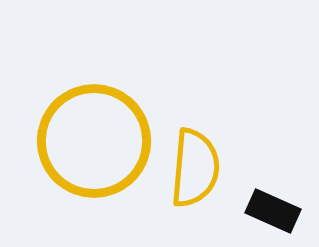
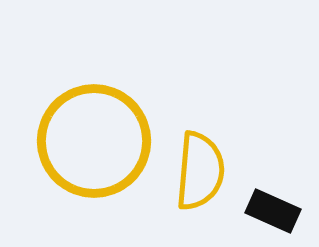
yellow semicircle: moved 5 px right, 3 px down
